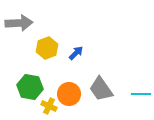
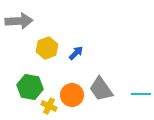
gray arrow: moved 2 px up
orange circle: moved 3 px right, 1 px down
